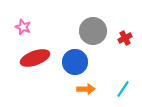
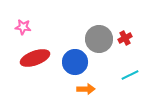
pink star: rotated 14 degrees counterclockwise
gray circle: moved 6 px right, 8 px down
cyan line: moved 7 px right, 14 px up; rotated 30 degrees clockwise
